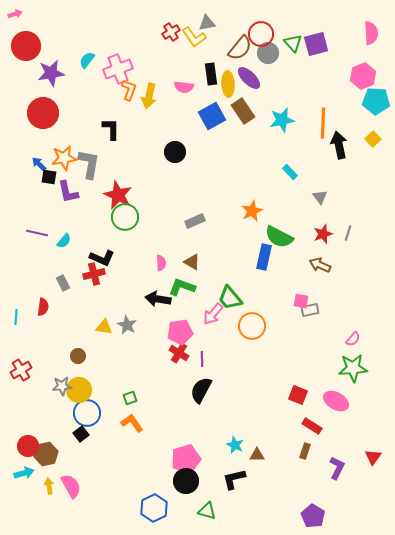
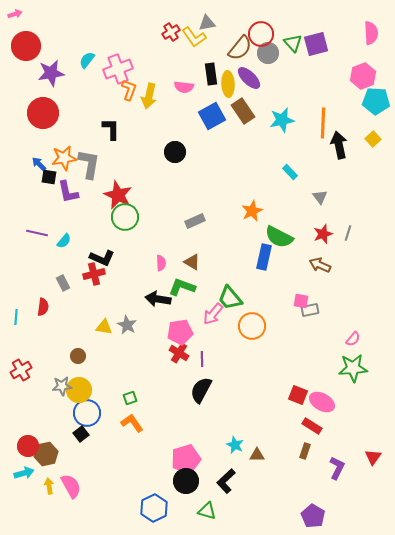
pink ellipse at (336, 401): moved 14 px left, 1 px down
black L-shape at (234, 479): moved 8 px left, 2 px down; rotated 30 degrees counterclockwise
